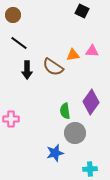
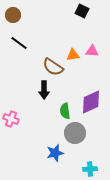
black arrow: moved 17 px right, 20 px down
purple diamond: rotated 30 degrees clockwise
pink cross: rotated 21 degrees clockwise
